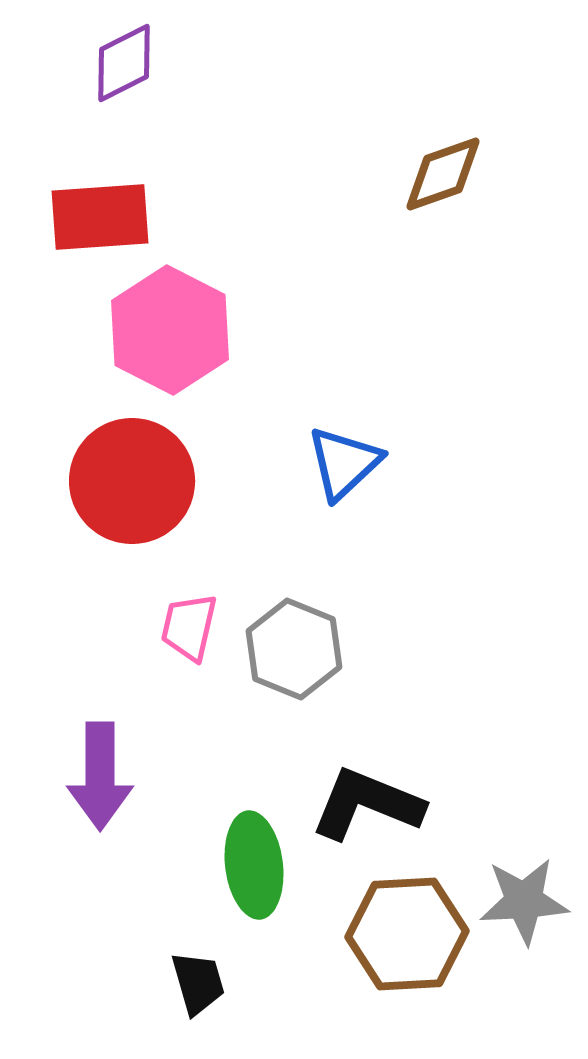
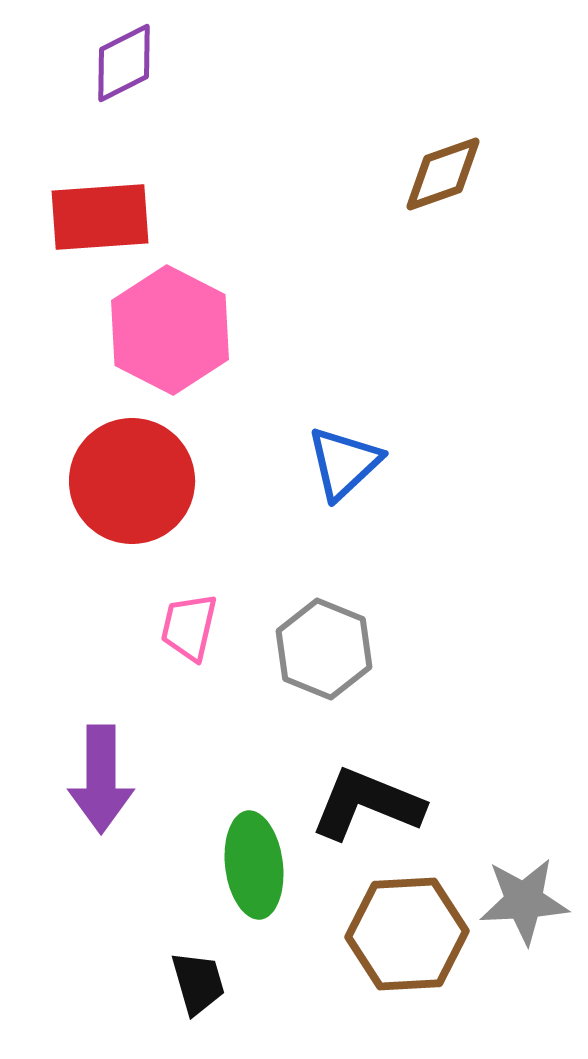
gray hexagon: moved 30 px right
purple arrow: moved 1 px right, 3 px down
